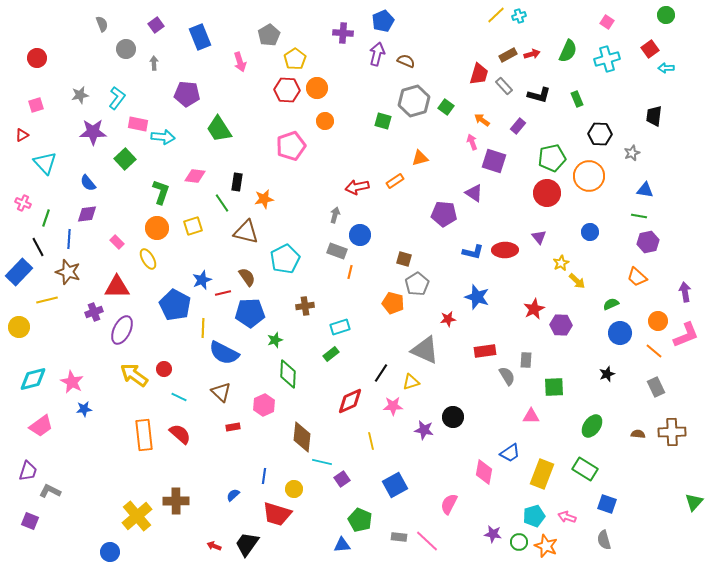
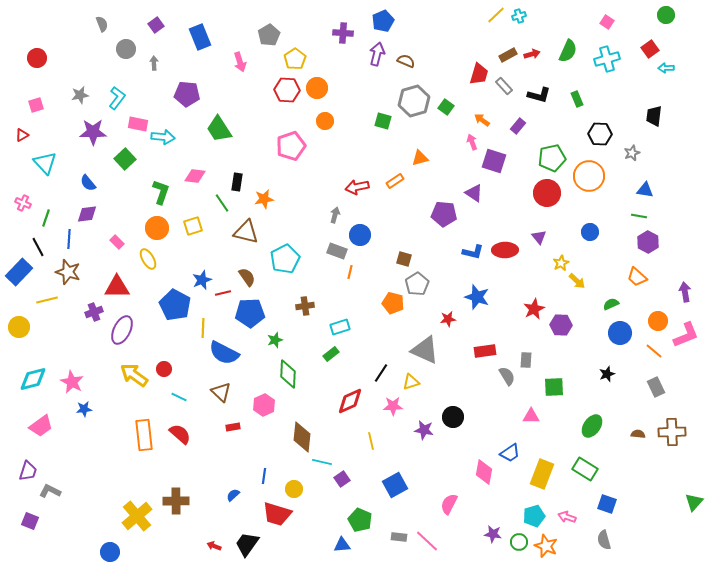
purple hexagon at (648, 242): rotated 20 degrees counterclockwise
